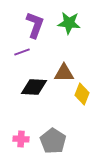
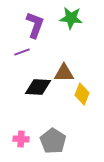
green star: moved 2 px right, 5 px up
black diamond: moved 4 px right
